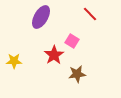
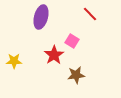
purple ellipse: rotated 15 degrees counterclockwise
brown star: moved 1 px left, 1 px down
